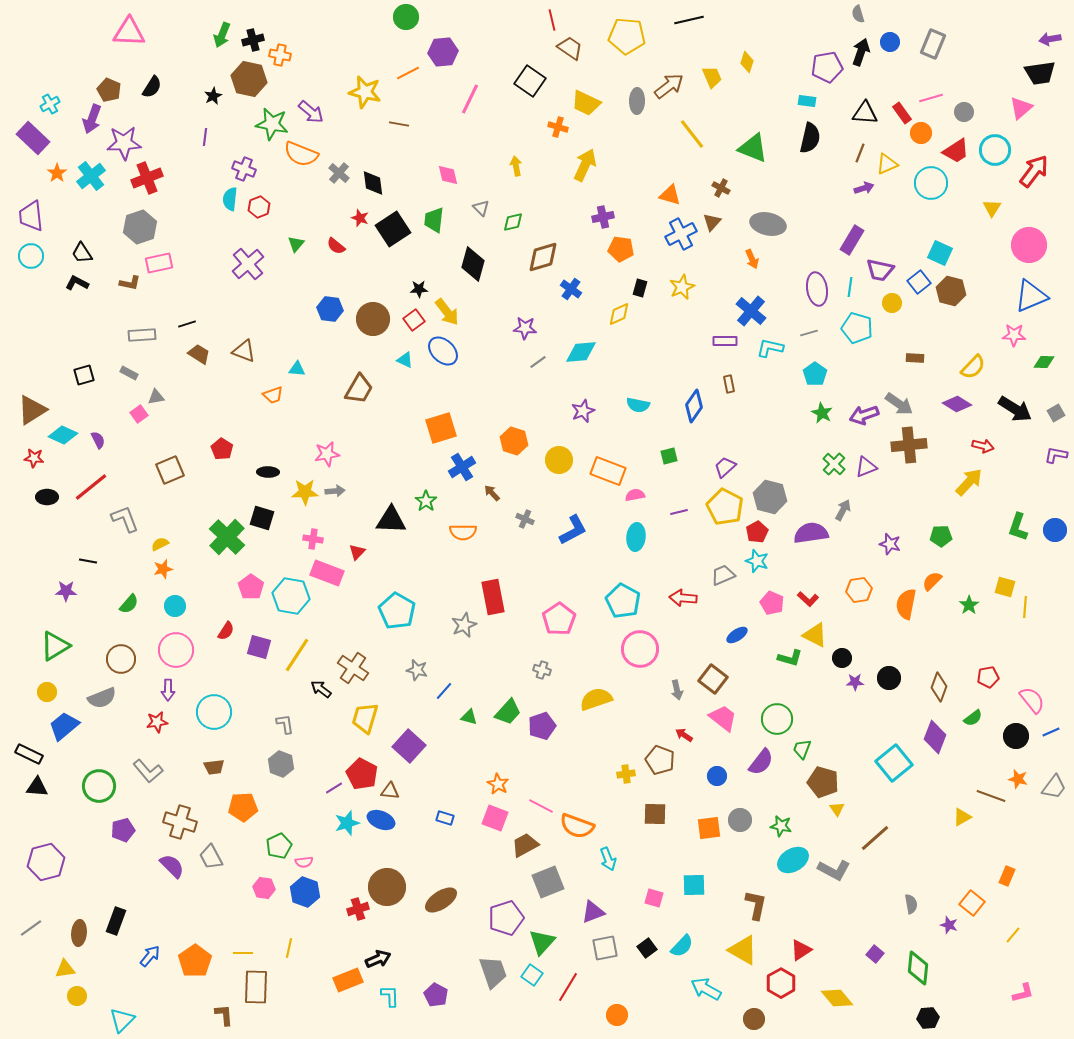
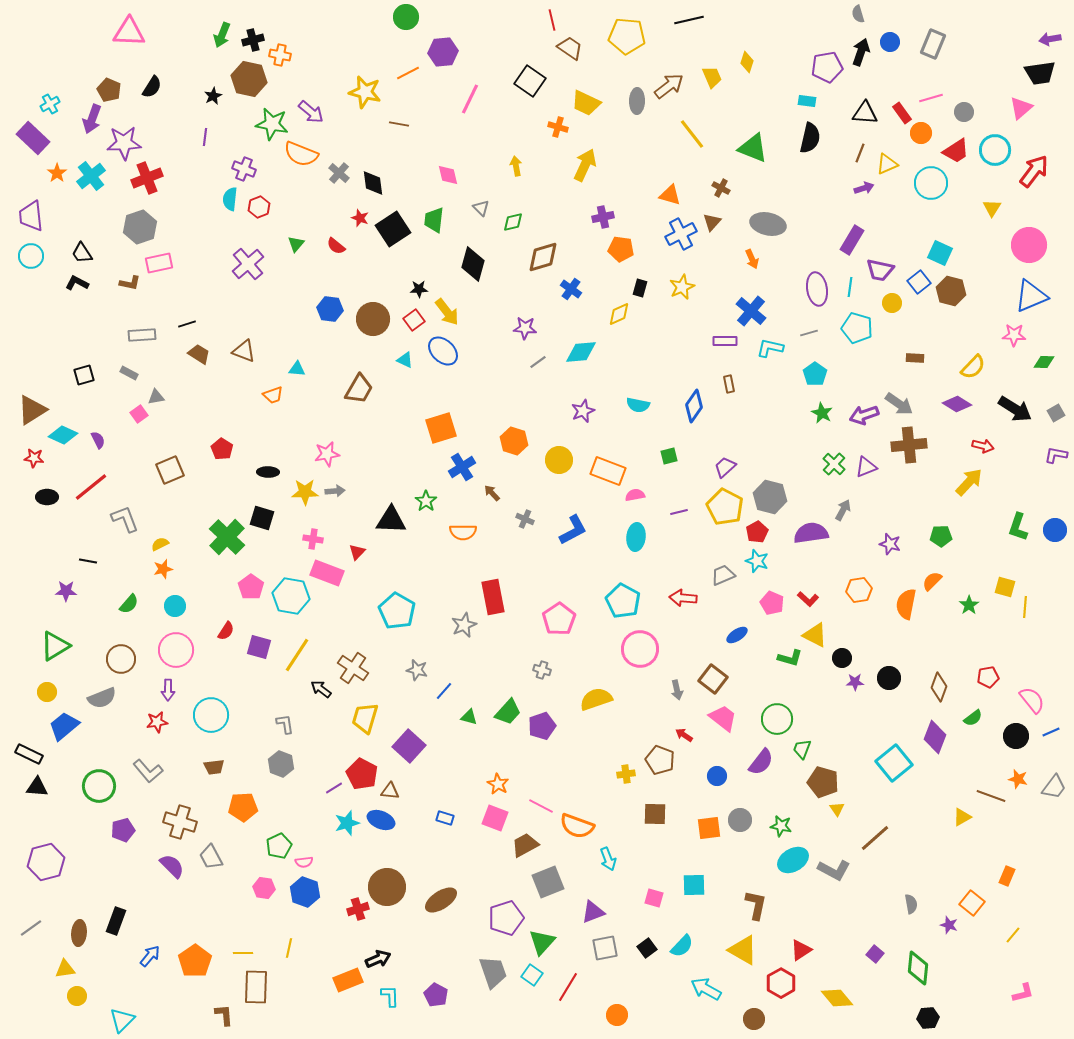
cyan circle at (214, 712): moved 3 px left, 3 px down
